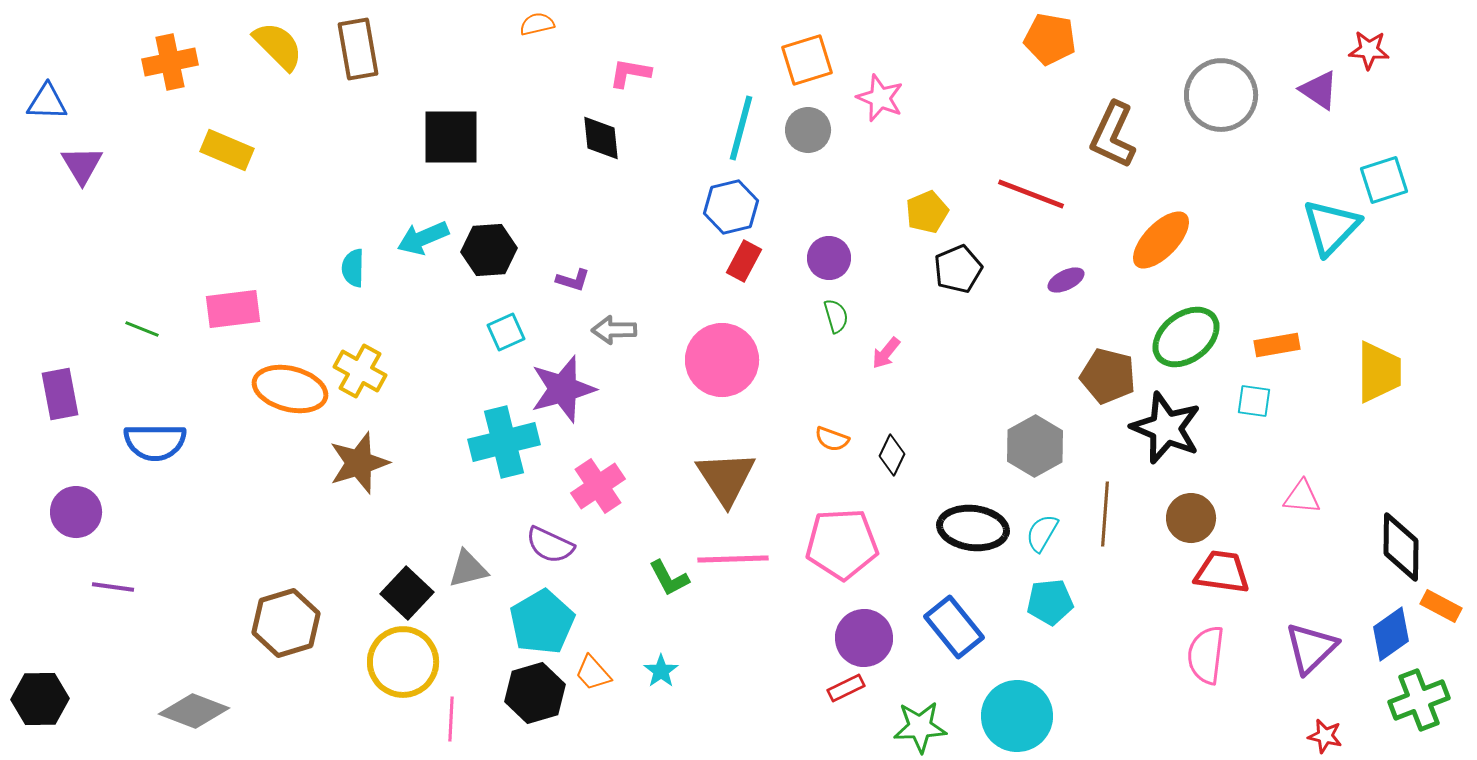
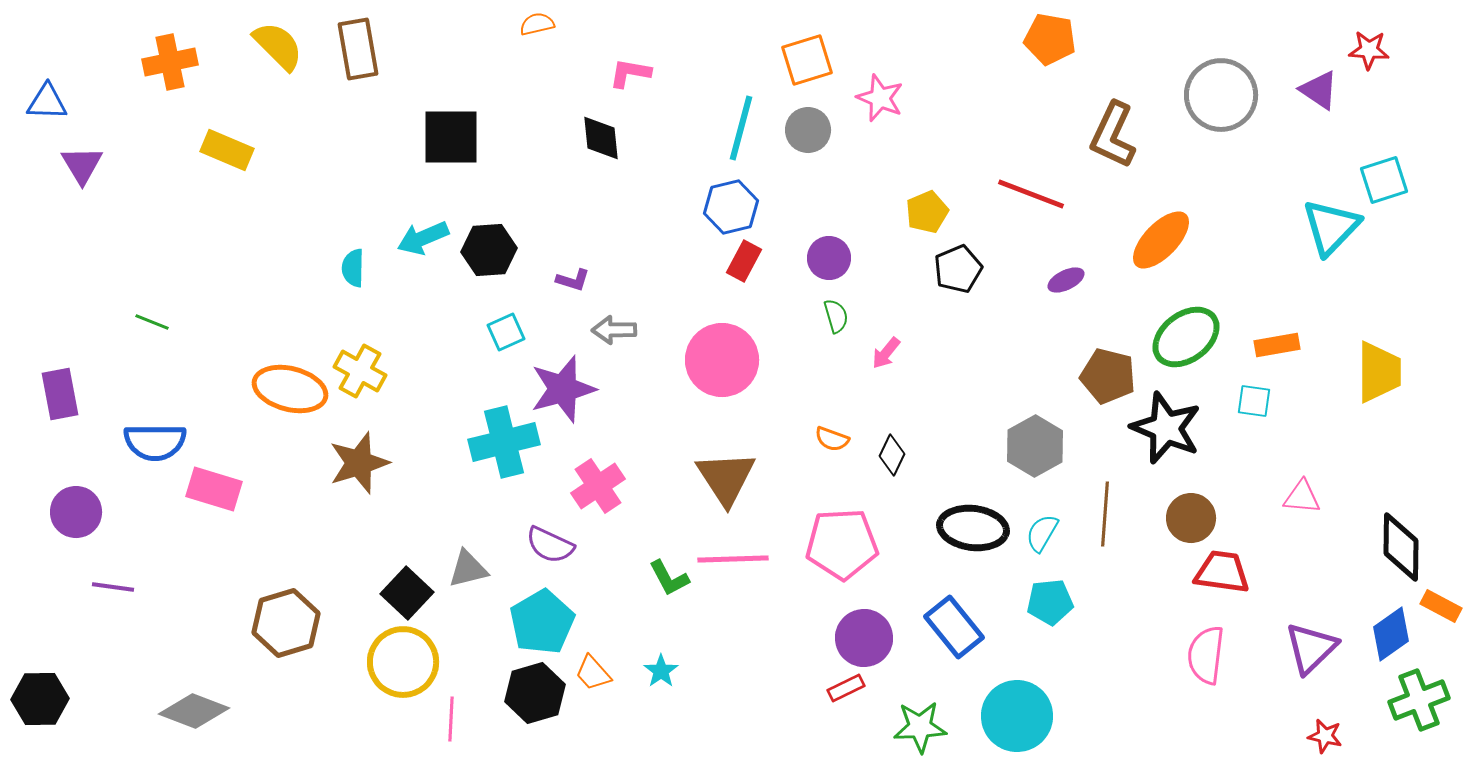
pink rectangle at (233, 309): moved 19 px left, 180 px down; rotated 24 degrees clockwise
green line at (142, 329): moved 10 px right, 7 px up
